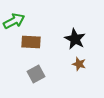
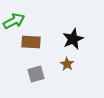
black star: moved 2 px left; rotated 20 degrees clockwise
brown star: moved 12 px left; rotated 16 degrees clockwise
gray square: rotated 12 degrees clockwise
